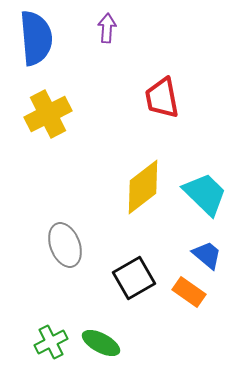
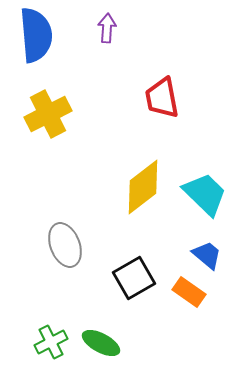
blue semicircle: moved 3 px up
